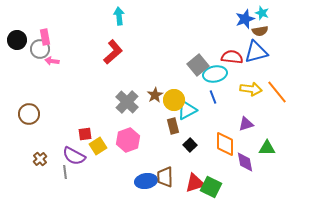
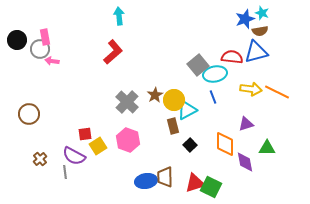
orange line: rotated 25 degrees counterclockwise
pink hexagon: rotated 20 degrees counterclockwise
